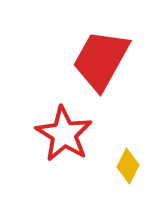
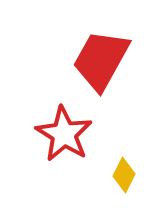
yellow diamond: moved 4 px left, 9 px down
